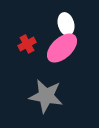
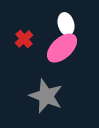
red cross: moved 3 px left, 5 px up; rotated 12 degrees counterclockwise
gray star: rotated 12 degrees clockwise
